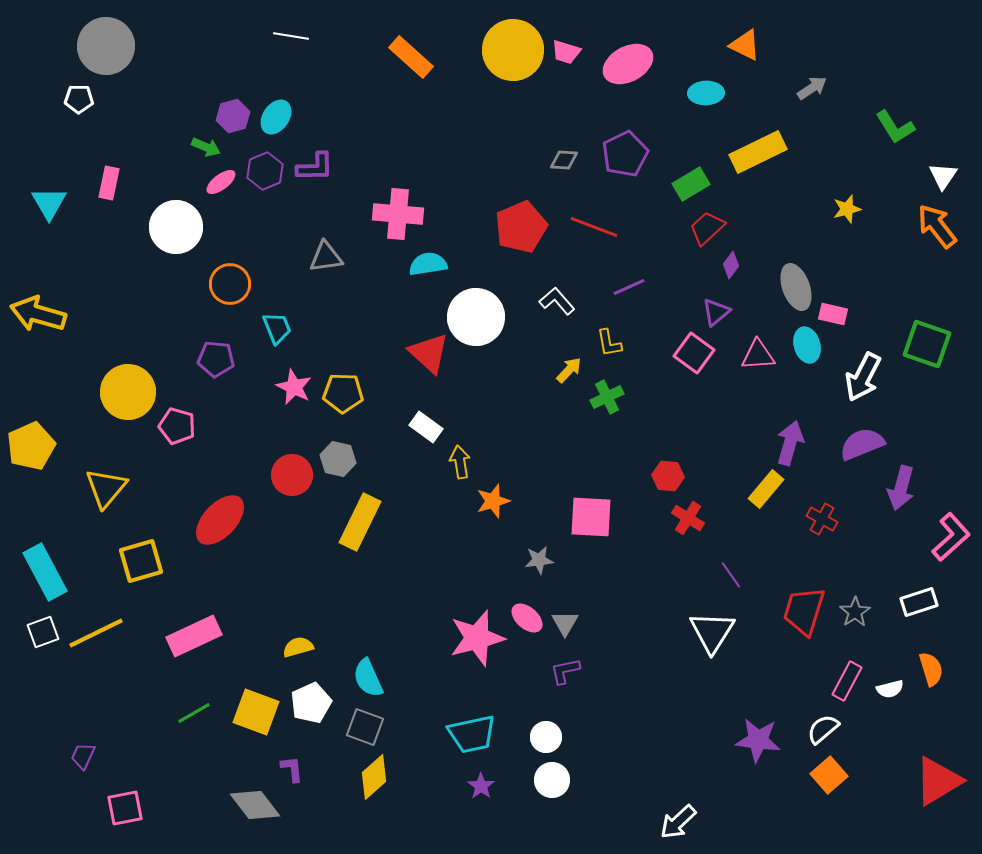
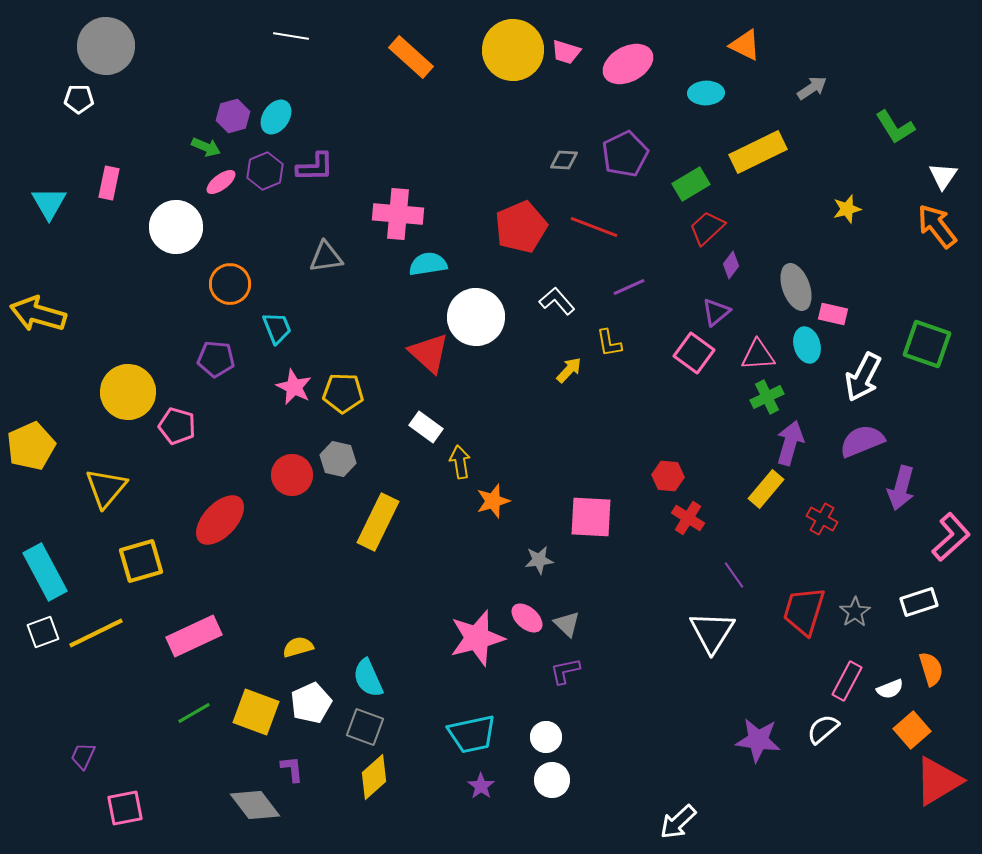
green cross at (607, 397): moved 160 px right
purple semicircle at (862, 444): moved 3 px up
yellow rectangle at (360, 522): moved 18 px right
purple line at (731, 575): moved 3 px right
gray triangle at (565, 623): moved 2 px right, 1 px down; rotated 16 degrees counterclockwise
white semicircle at (890, 689): rotated 8 degrees counterclockwise
orange square at (829, 775): moved 83 px right, 45 px up
